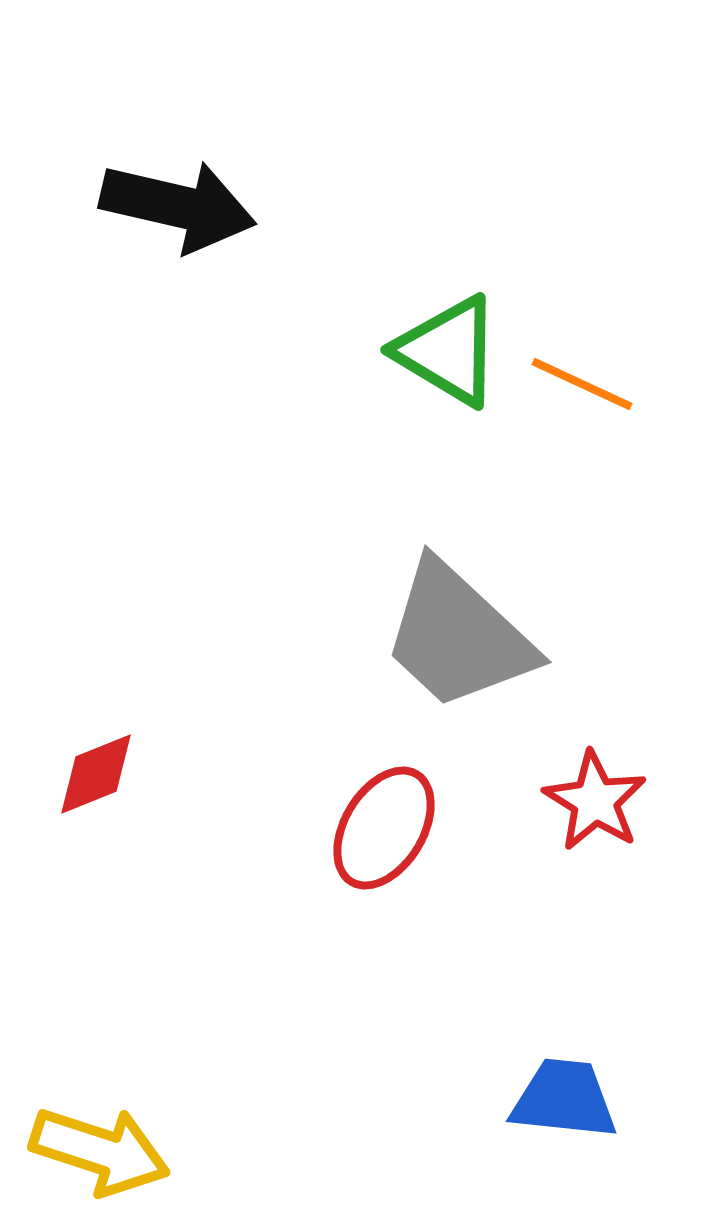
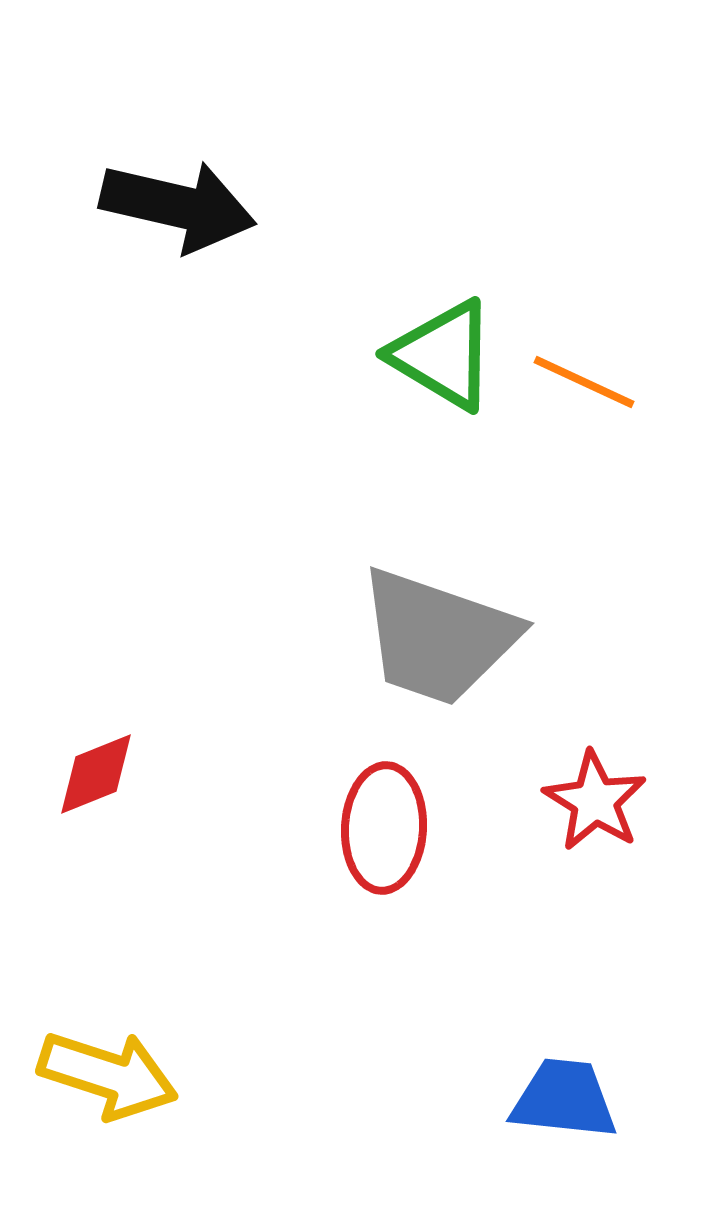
green triangle: moved 5 px left, 4 px down
orange line: moved 2 px right, 2 px up
gray trapezoid: moved 20 px left, 1 px down; rotated 24 degrees counterclockwise
red ellipse: rotated 28 degrees counterclockwise
yellow arrow: moved 8 px right, 76 px up
